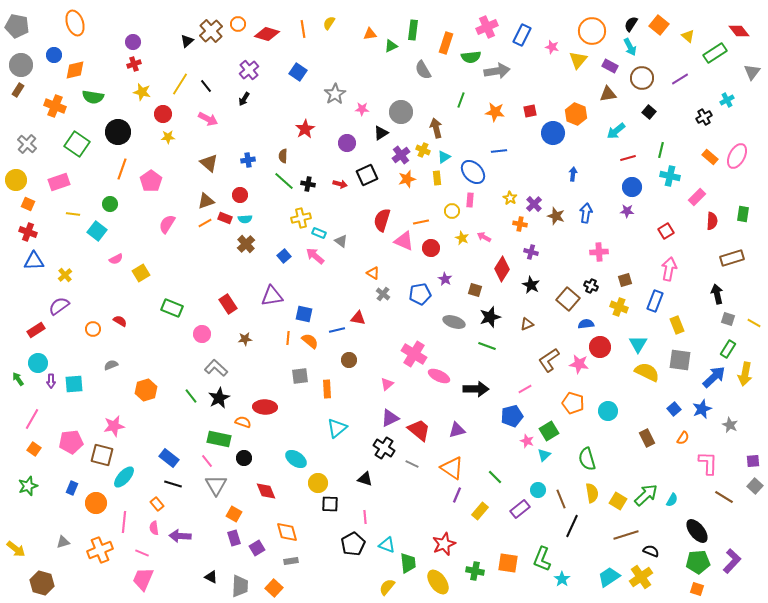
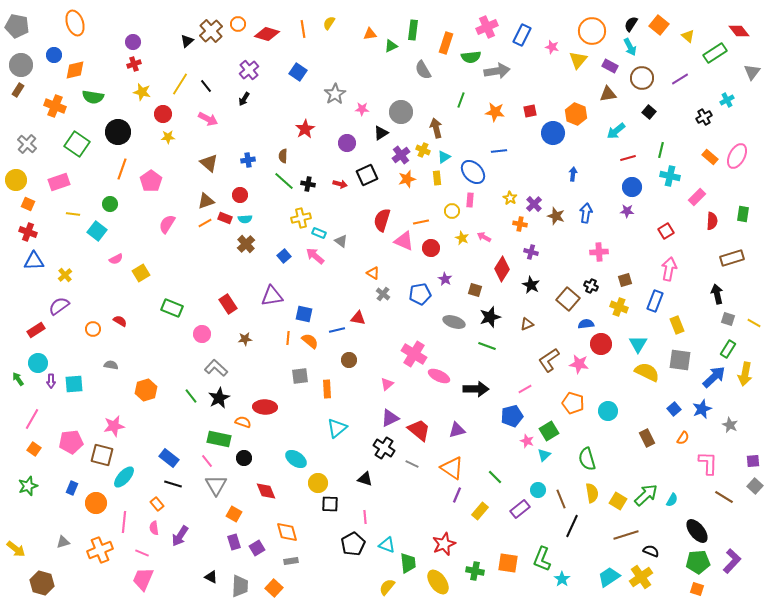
red circle at (600, 347): moved 1 px right, 3 px up
gray semicircle at (111, 365): rotated 32 degrees clockwise
purple arrow at (180, 536): rotated 60 degrees counterclockwise
purple rectangle at (234, 538): moved 4 px down
